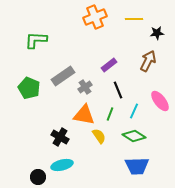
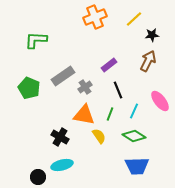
yellow line: rotated 42 degrees counterclockwise
black star: moved 5 px left, 2 px down
